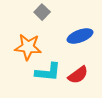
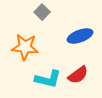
orange star: moved 3 px left
cyan L-shape: moved 7 px down; rotated 8 degrees clockwise
